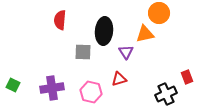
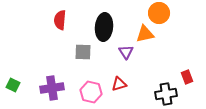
black ellipse: moved 4 px up
red triangle: moved 5 px down
black cross: rotated 15 degrees clockwise
